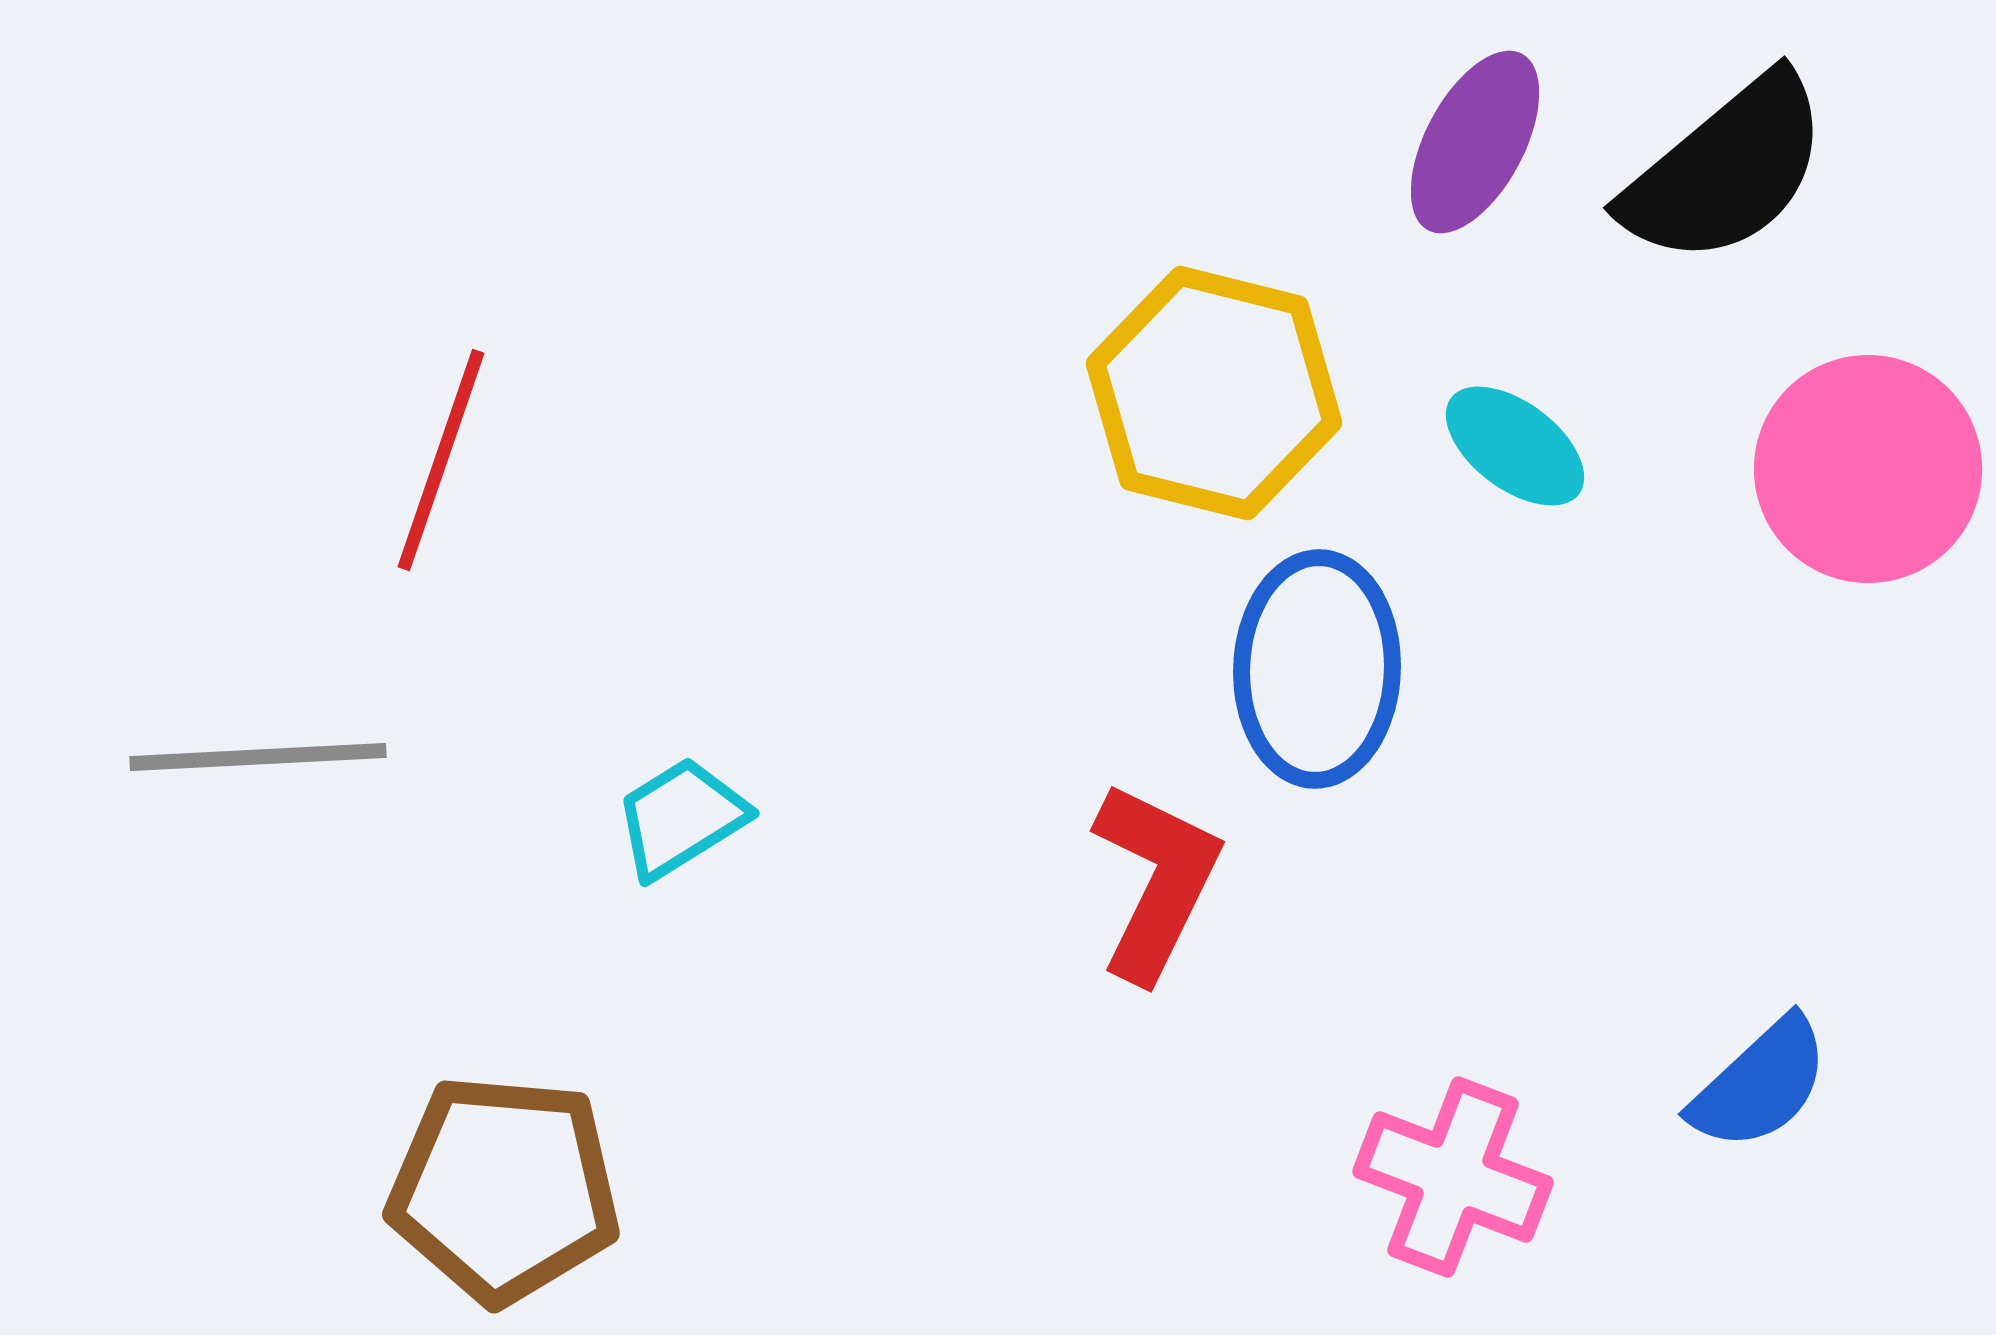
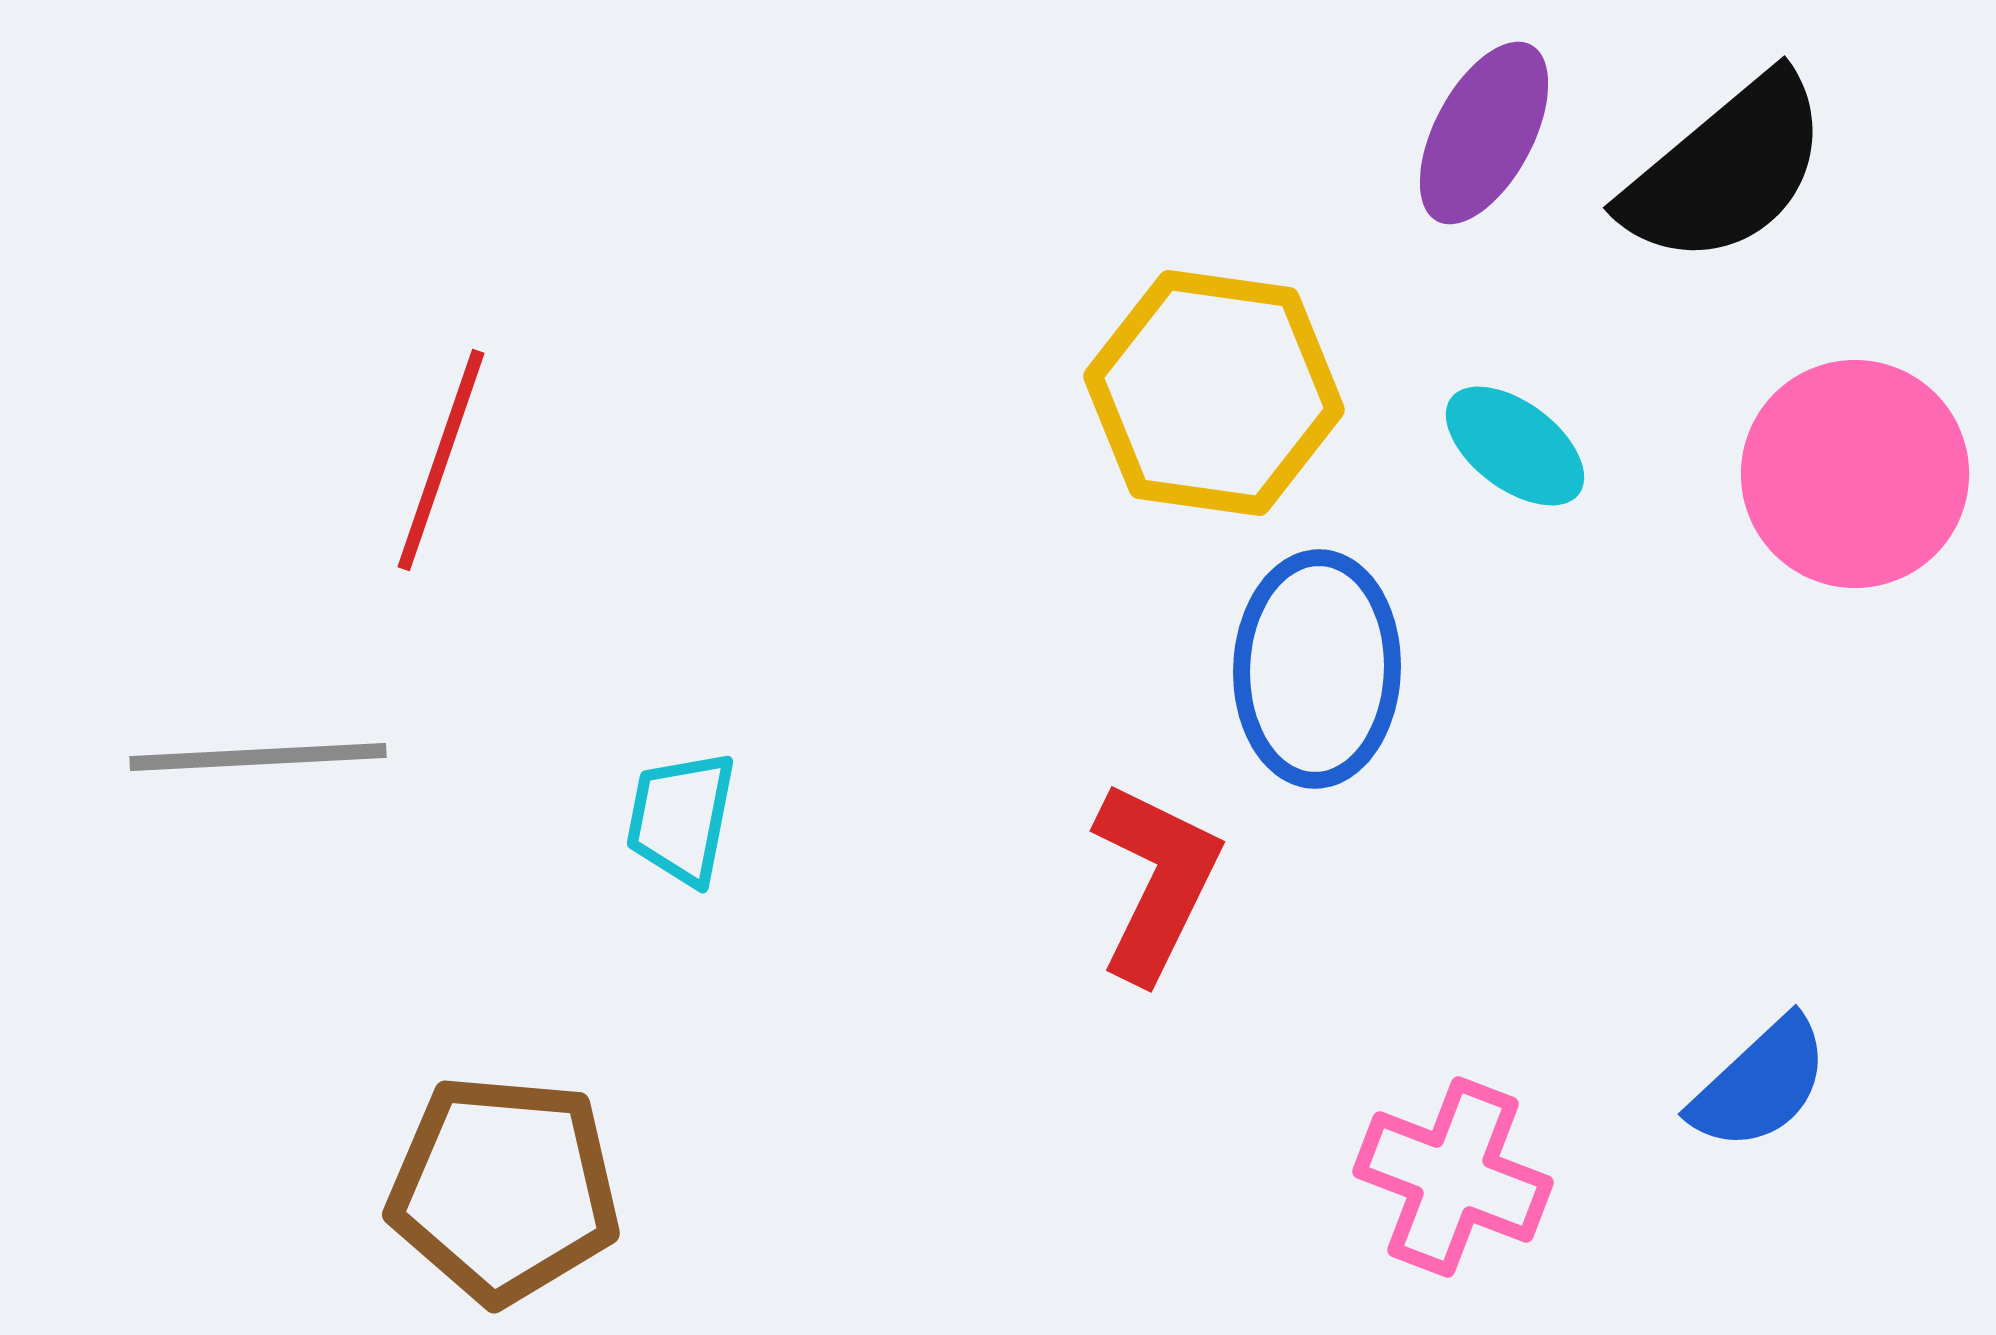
purple ellipse: moved 9 px right, 9 px up
yellow hexagon: rotated 6 degrees counterclockwise
pink circle: moved 13 px left, 5 px down
cyan trapezoid: rotated 47 degrees counterclockwise
